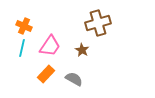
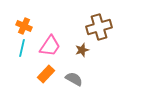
brown cross: moved 1 px right, 4 px down
brown star: rotated 24 degrees clockwise
